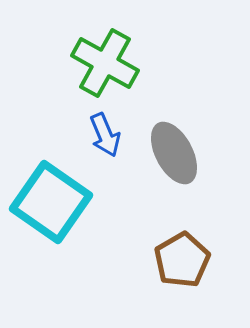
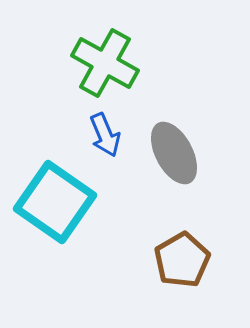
cyan square: moved 4 px right
